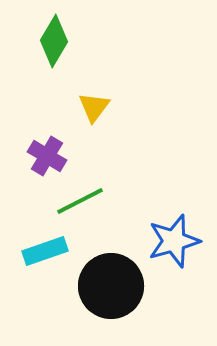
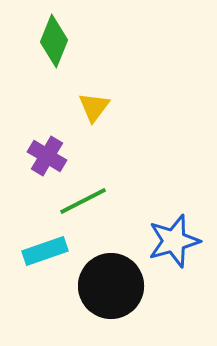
green diamond: rotated 9 degrees counterclockwise
green line: moved 3 px right
